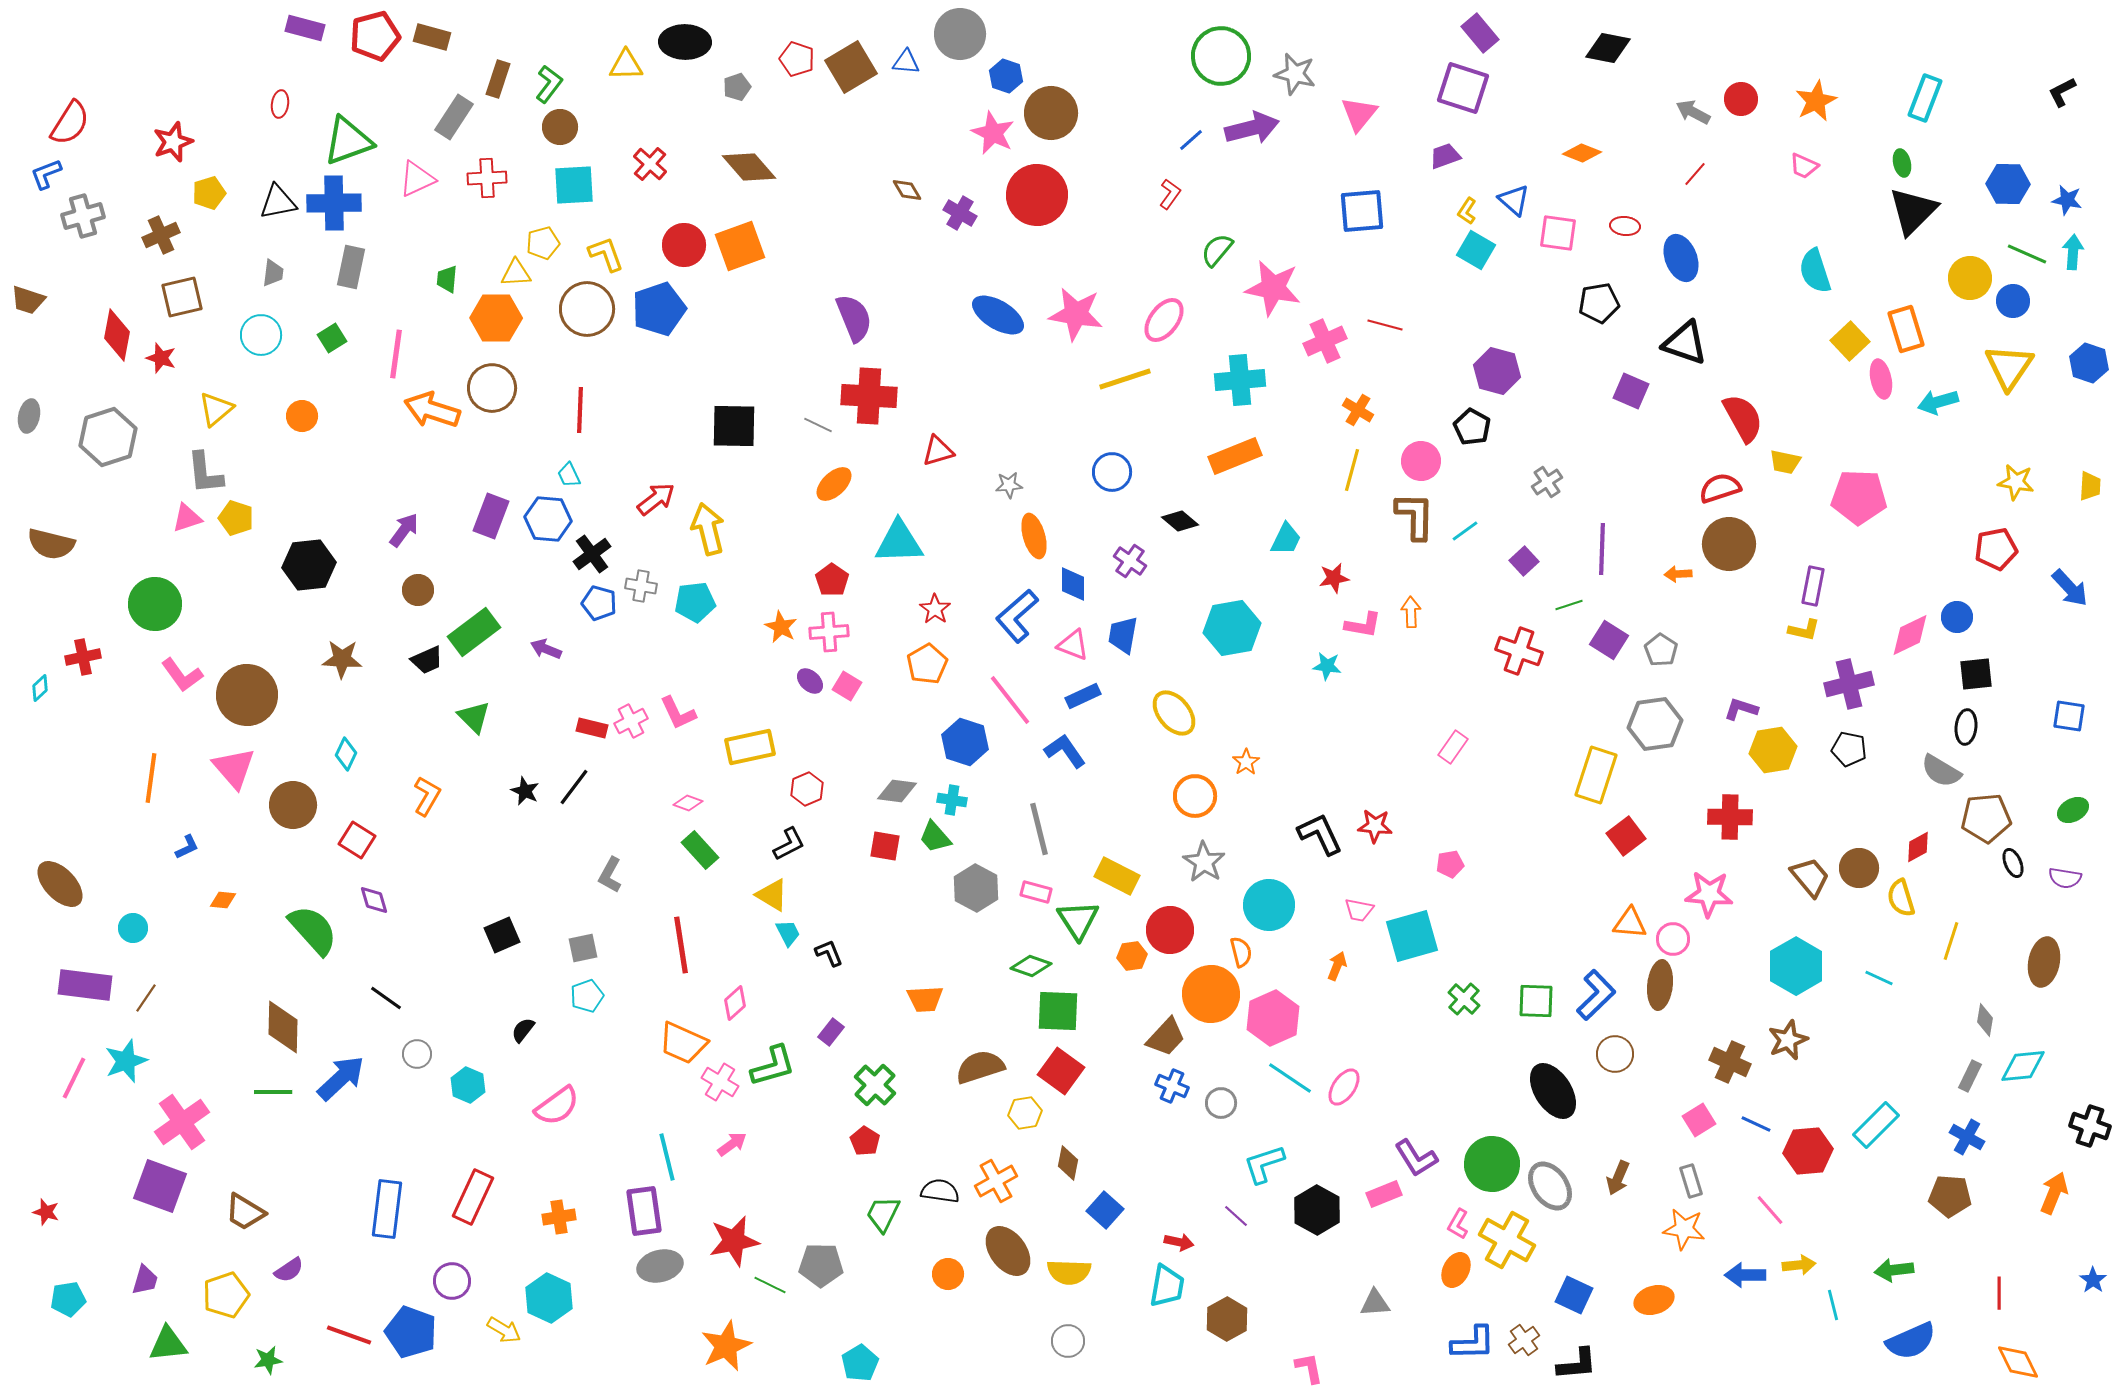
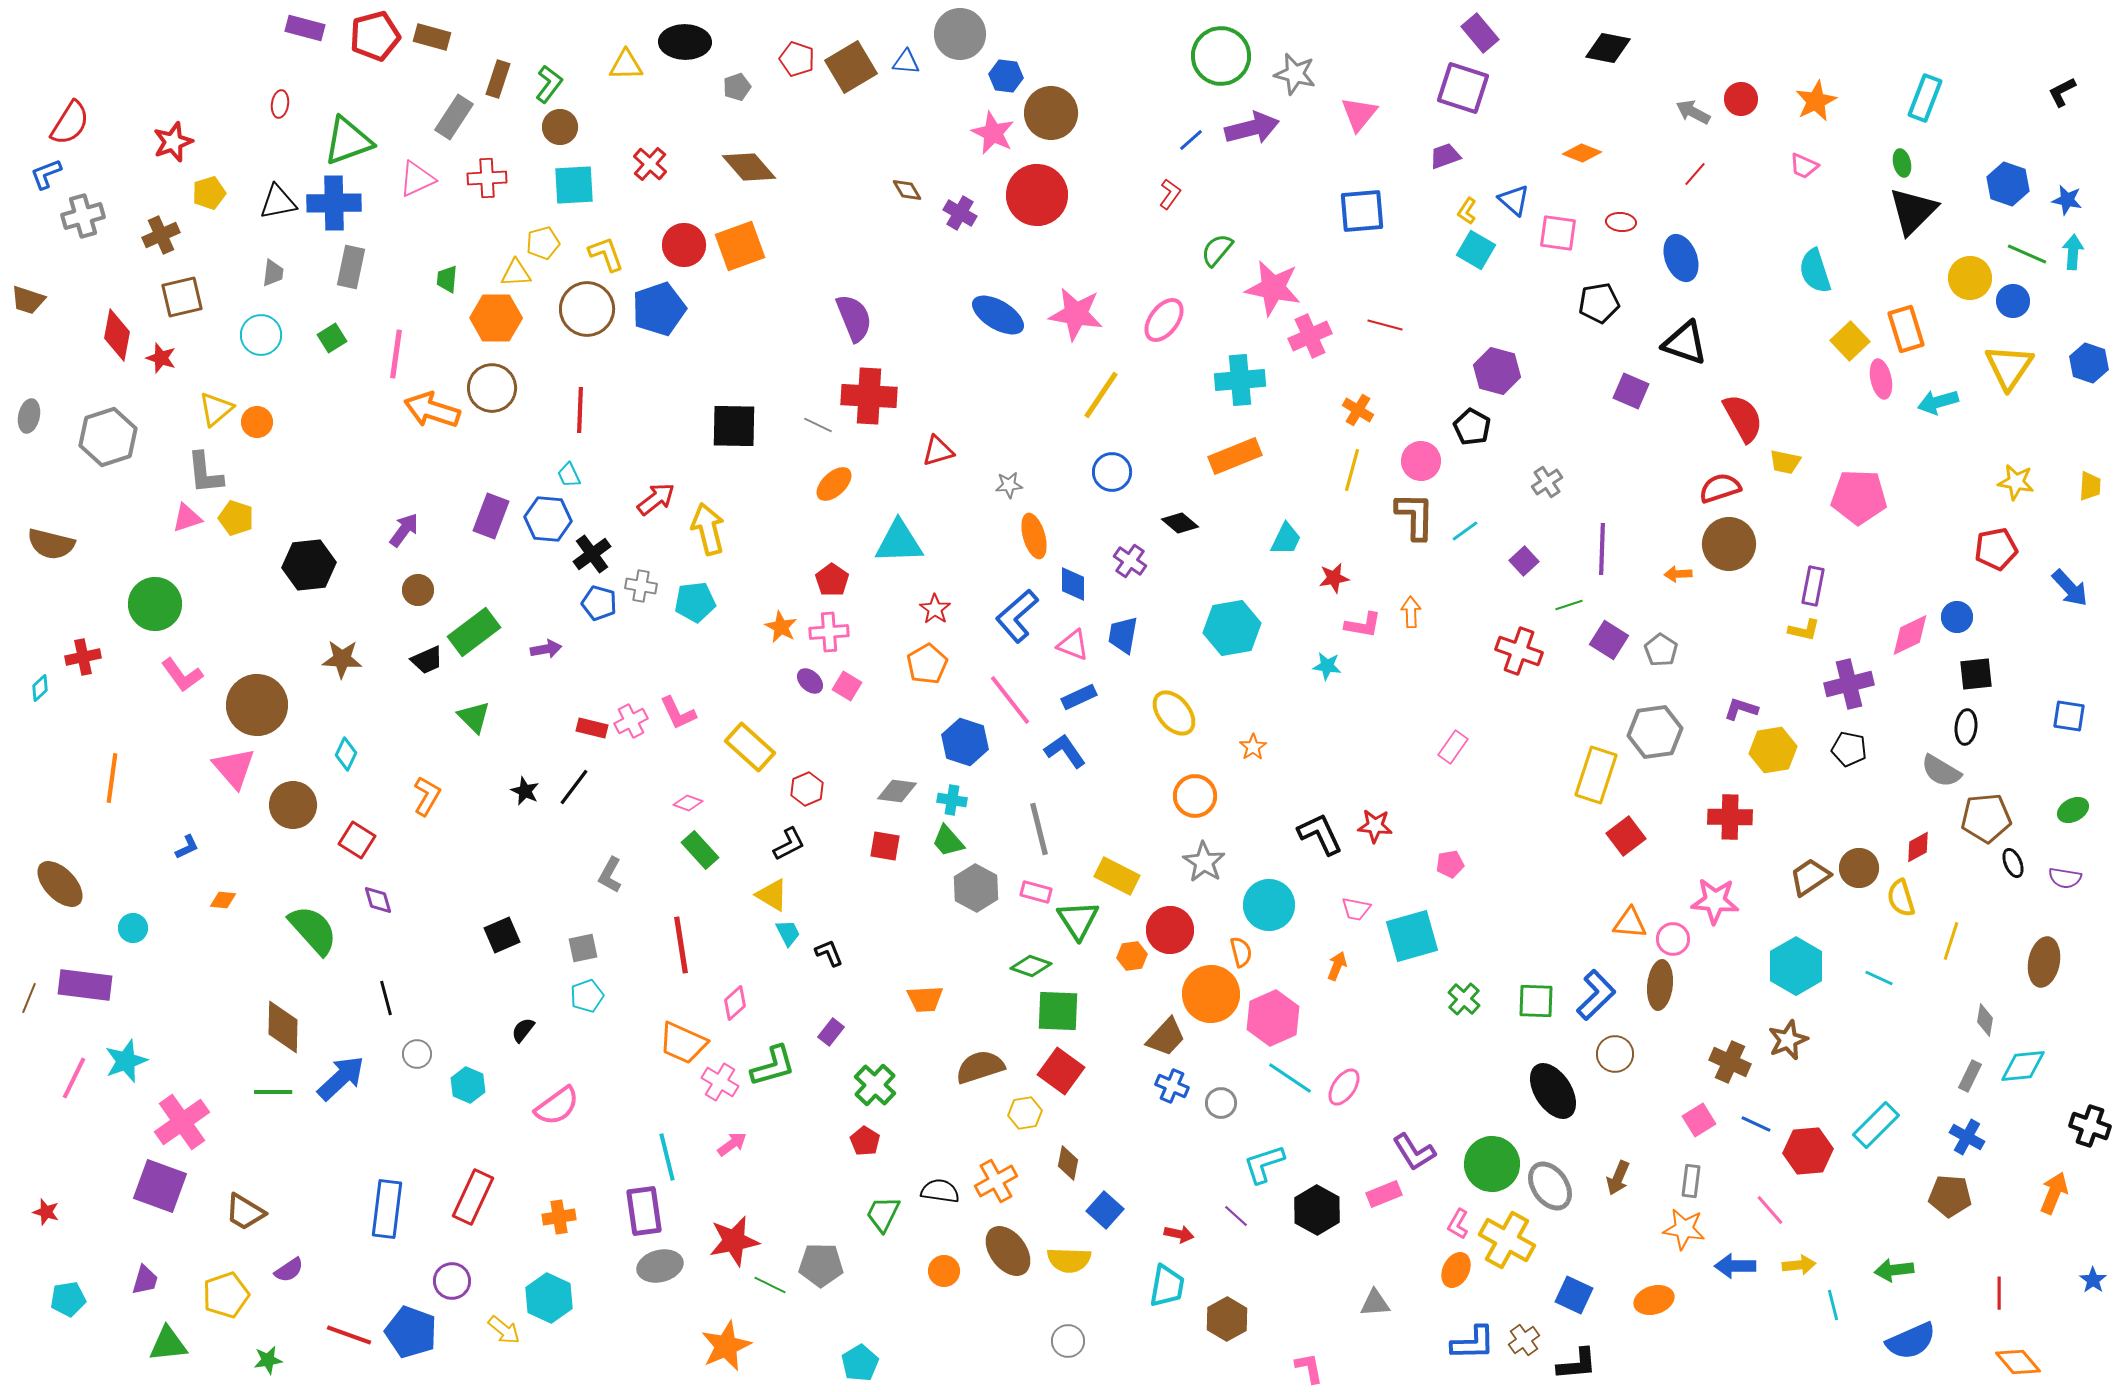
blue hexagon at (1006, 76): rotated 12 degrees counterclockwise
blue hexagon at (2008, 184): rotated 18 degrees clockwise
red ellipse at (1625, 226): moved 4 px left, 4 px up
pink cross at (1325, 341): moved 15 px left, 5 px up
yellow line at (1125, 379): moved 24 px left, 16 px down; rotated 38 degrees counterclockwise
orange circle at (302, 416): moved 45 px left, 6 px down
black diamond at (1180, 521): moved 2 px down
purple arrow at (546, 649): rotated 148 degrees clockwise
brown circle at (247, 695): moved 10 px right, 10 px down
blue rectangle at (1083, 696): moved 4 px left, 1 px down
gray hexagon at (1655, 724): moved 8 px down
yellow rectangle at (750, 747): rotated 54 degrees clockwise
orange star at (1246, 762): moved 7 px right, 15 px up
orange line at (151, 778): moved 39 px left
green trapezoid at (935, 837): moved 13 px right, 4 px down
brown trapezoid at (1810, 877): rotated 84 degrees counterclockwise
pink star at (1709, 894): moved 6 px right, 7 px down
purple diamond at (374, 900): moved 4 px right
pink trapezoid at (1359, 910): moved 3 px left, 1 px up
brown line at (146, 998): moved 117 px left; rotated 12 degrees counterclockwise
black line at (386, 998): rotated 40 degrees clockwise
purple L-shape at (1416, 1158): moved 2 px left, 6 px up
gray rectangle at (1691, 1181): rotated 24 degrees clockwise
red arrow at (1179, 1242): moved 8 px up
yellow semicircle at (1069, 1272): moved 12 px up
orange circle at (948, 1274): moved 4 px left, 3 px up
blue arrow at (1745, 1275): moved 10 px left, 9 px up
yellow arrow at (504, 1330): rotated 8 degrees clockwise
orange diamond at (2018, 1362): rotated 15 degrees counterclockwise
